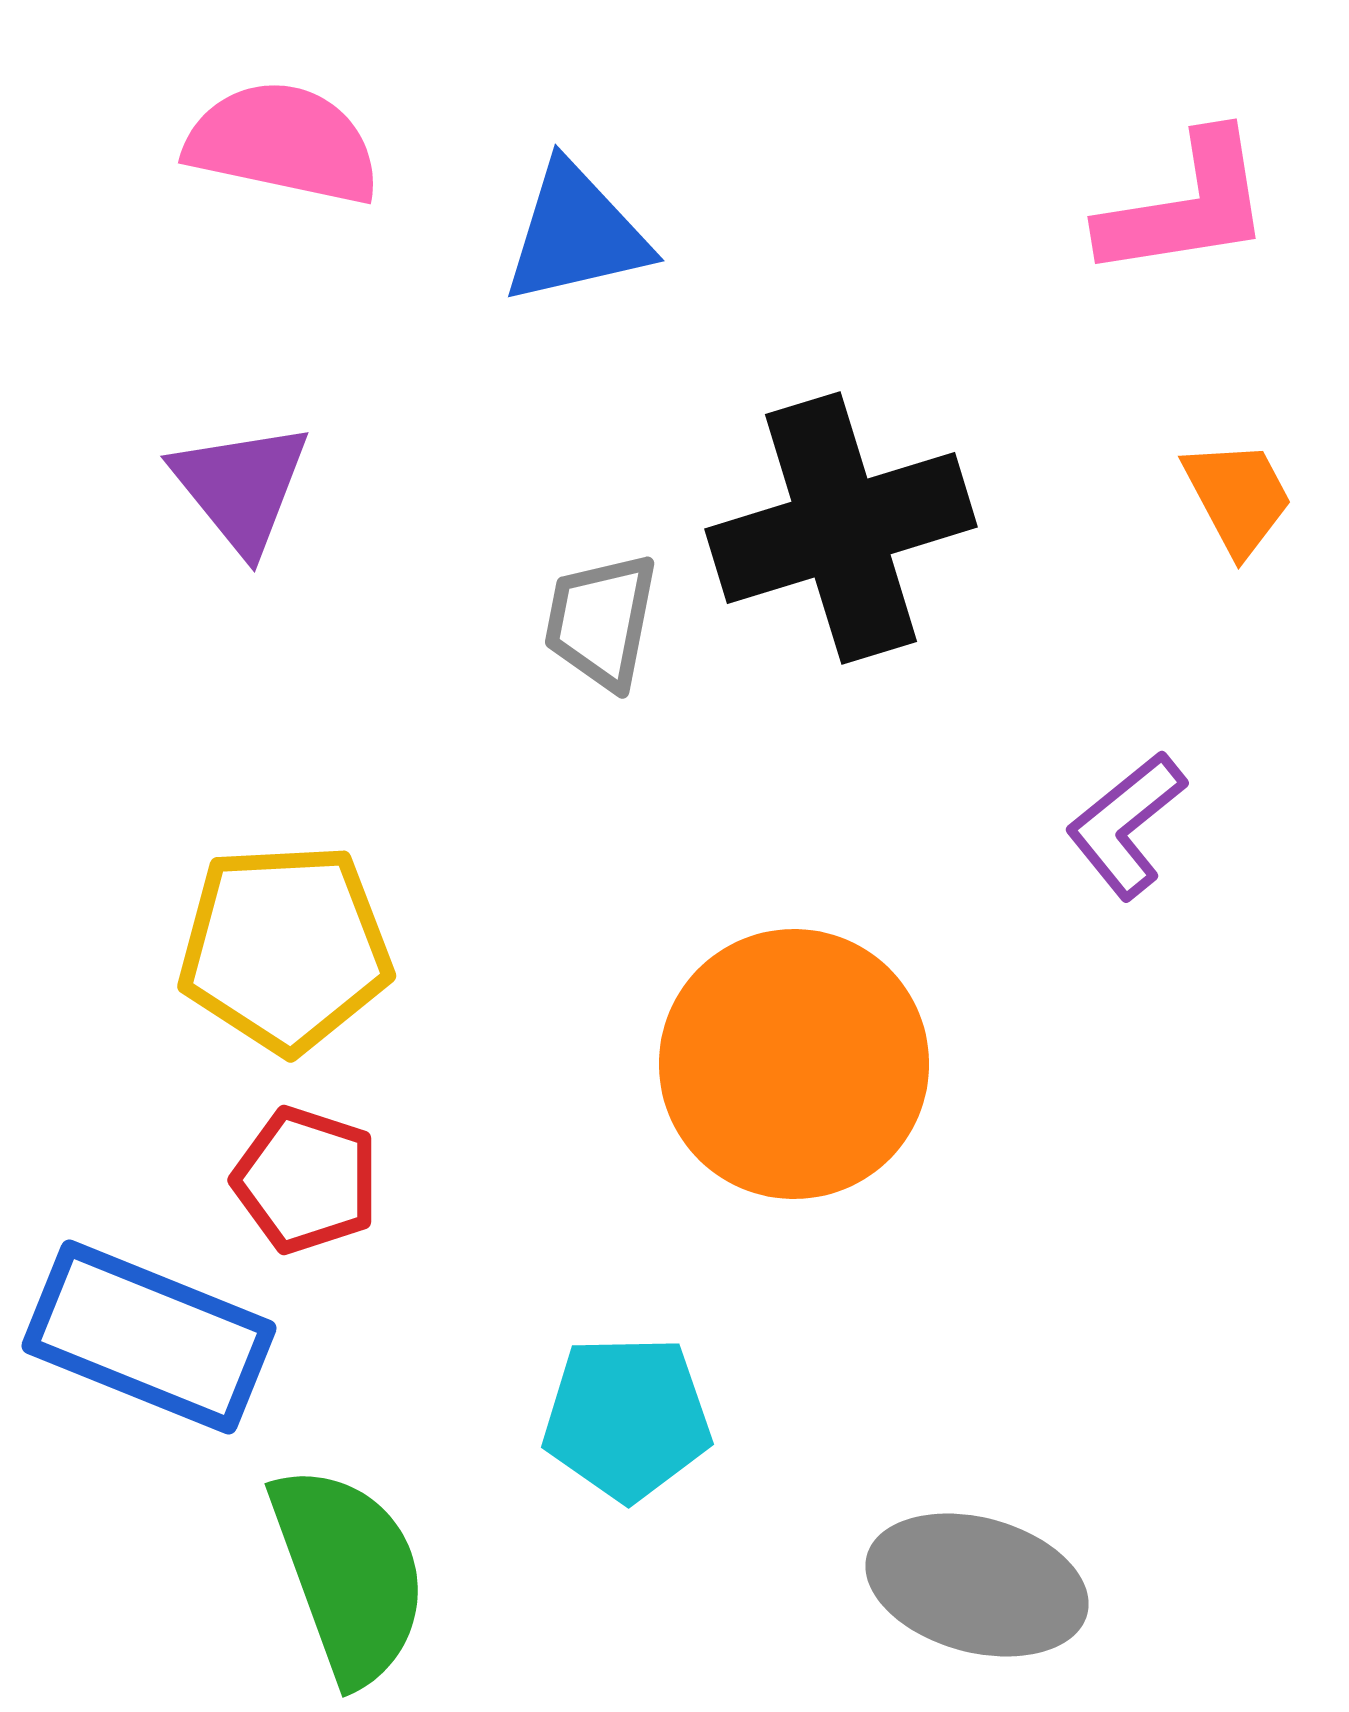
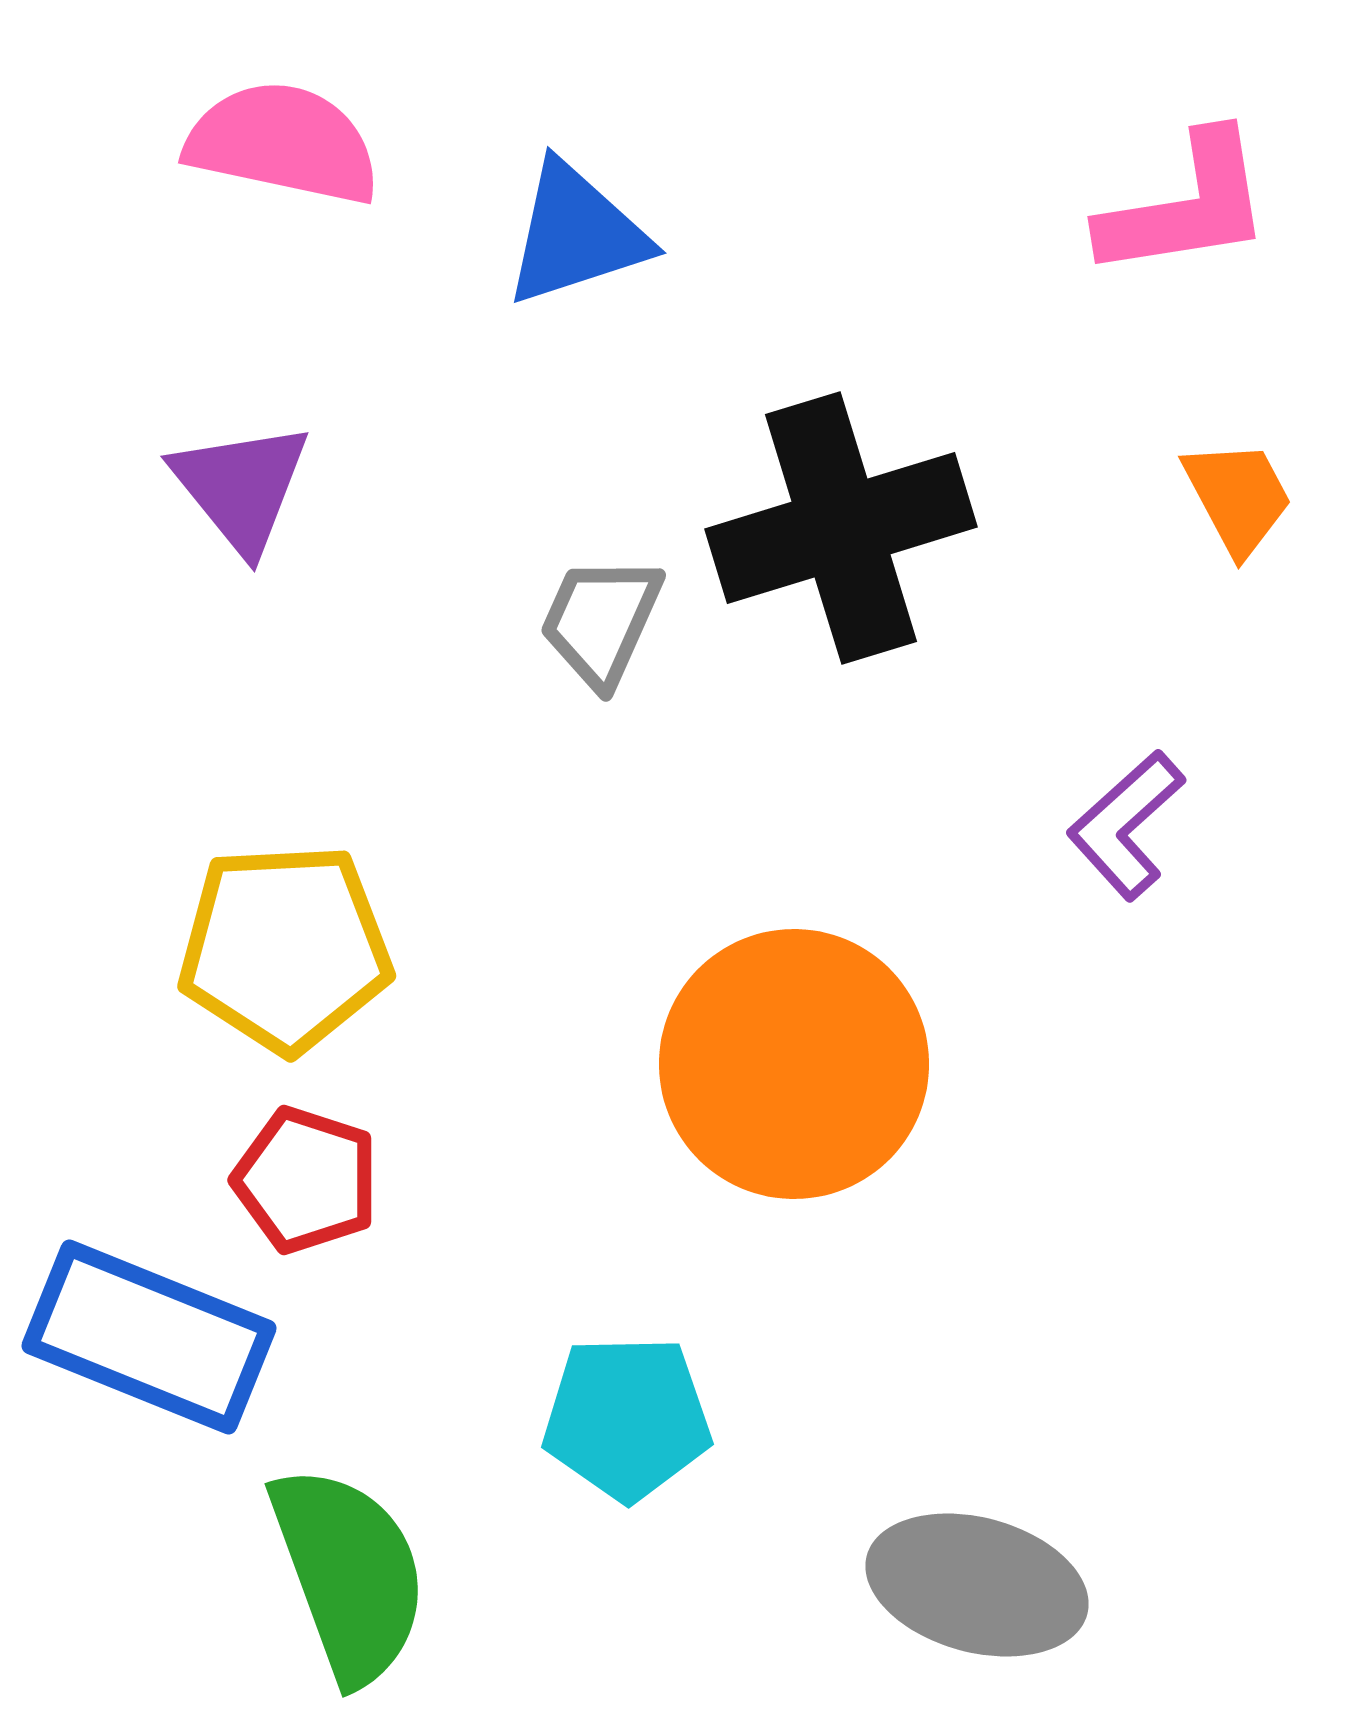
blue triangle: rotated 5 degrees counterclockwise
gray trapezoid: rotated 13 degrees clockwise
purple L-shape: rotated 3 degrees counterclockwise
